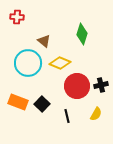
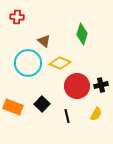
orange rectangle: moved 5 px left, 5 px down
